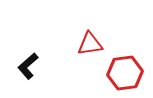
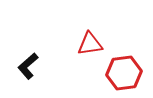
red hexagon: moved 1 px left
